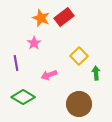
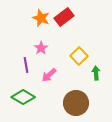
pink star: moved 7 px right, 5 px down
purple line: moved 10 px right, 2 px down
pink arrow: rotated 21 degrees counterclockwise
brown circle: moved 3 px left, 1 px up
